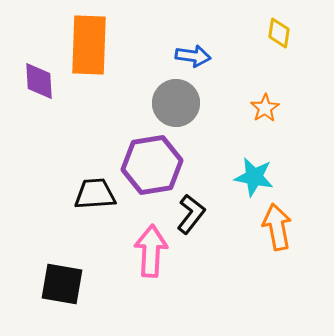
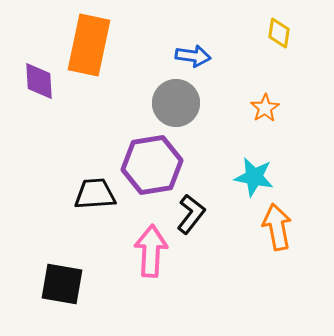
orange rectangle: rotated 10 degrees clockwise
